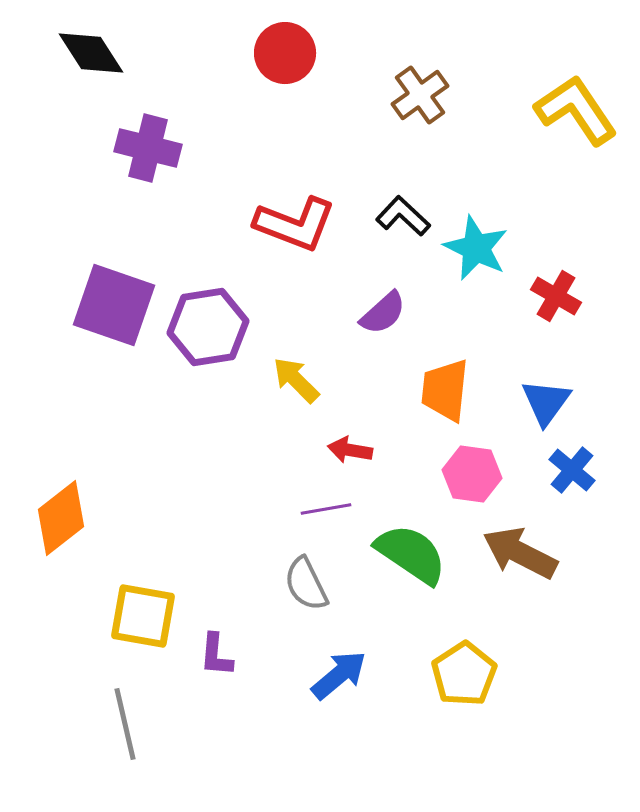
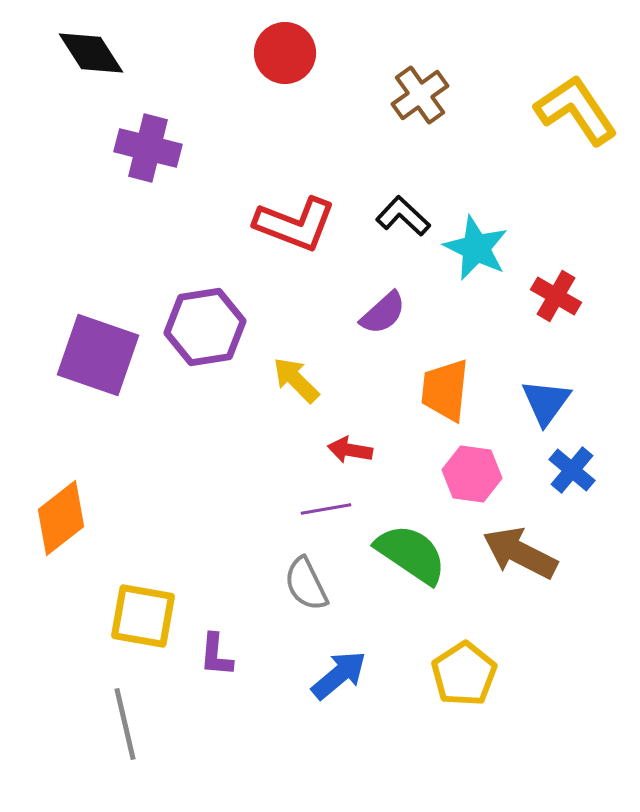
purple square: moved 16 px left, 50 px down
purple hexagon: moved 3 px left
